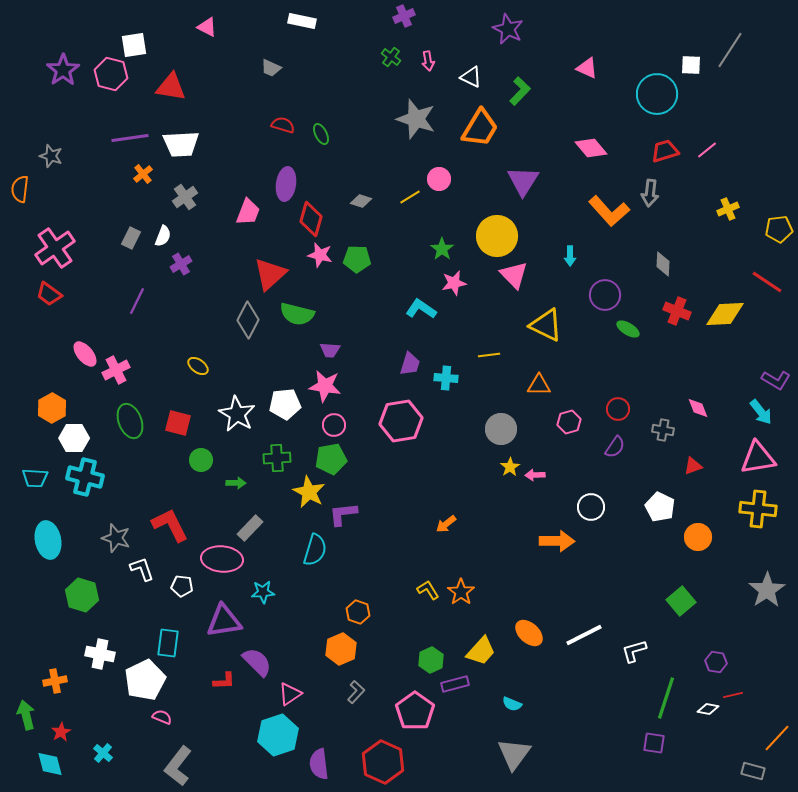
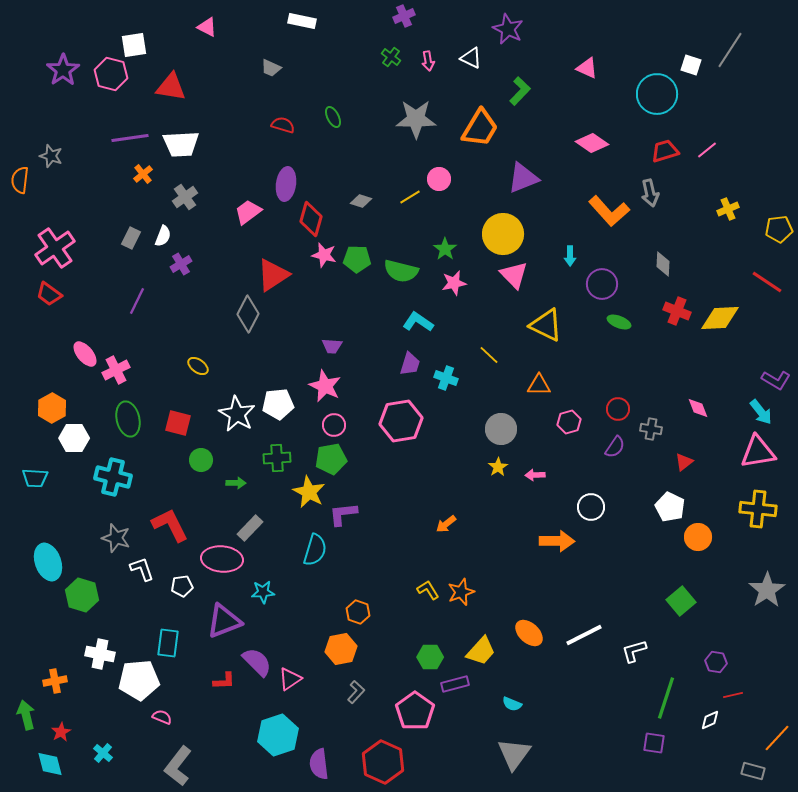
white square at (691, 65): rotated 15 degrees clockwise
white triangle at (471, 77): moved 19 px up
gray star at (416, 119): rotated 18 degrees counterclockwise
green ellipse at (321, 134): moved 12 px right, 17 px up
pink diamond at (591, 148): moved 1 px right, 5 px up; rotated 16 degrees counterclockwise
purple triangle at (523, 181): moved 3 px up; rotated 36 degrees clockwise
orange semicircle at (20, 189): moved 9 px up
gray arrow at (650, 193): rotated 20 degrees counterclockwise
pink trapezoid at (248, 212): rotated 148 degrees counterclockwise
yellow circle at (497, 236): moved 6 px right, 2 px up
green star at (442, 249): moved 3 px right
pink star at (320, 255): moved 4 px right
red triangle at (270, 274): moved 3 px right, 1 px down; rotated 9 degrees clockwise
purple circle at (605, 295): moved 3 px left, 11 px up
cyan L-shape at (421, 309): moved 3 px left, 13 px down
green semicircle at (297, 314): moved 104 px right, 43 px up
yellow diamond at (725, 314): moved 5 px left, 4 px down
gray diamond at (248, 320): moved 6 px up
green ellipse at (628, 329): moved 9 px left, 7 px up; rotated 10 degrees counterclockwise
purple trapezoid at (330, 350): moved 2 px right, 4 px up
yellow line at (489, 355): rotated 50 degrees clockwise
cyan cross at (446, 378): rotated 15 degrees clockwise
pink star at (325, 386): rotated 16 degrees clockwise
white pentagon at (285, 404): moved 7 px left
green ellipse at (130, 421): moved 2 px left, 2 px up; rotated 8 degrees clockwise
gray cross at (663, 430): moved 12 px left, 1 px up
pink triangle at (758, 458): moved 6 px up
red triangle at (693, 466): moved 9 px left, 4 px up; rotated 18 degrees counterclockwise
yellow star at (510, 467): moved 12 px left
cyan cross at (85, 477): moved 28 px right
white pentagon at (660, 507): moved 10 px right
cyan ellipse at (48, 540): moved 22 px down; rotated 9 degrees counterclockwise
white pentagon at (182, 586): rotated 15 degrees counterclockwise
orange star at (461, 592): rotated 16 degrees clockwise
purple triangle at (224, 621): rotated 12 degrees counterclockwise
orange hexagon at (341, 649): rotated 12 degrees clockwise
green hexagon at (431, 660): moved 1 px left, 3 px up; rotated 25 degrees clockwise
white pentagon at (145, 680): moved 6 px left; rotated 21 degrees clockwise
pink triangle at (290, 694): moved 15 px up
white diamond at (708, 709): moved 2 px right, 11 px down; rotated 35 degrees counterclockwise
